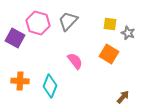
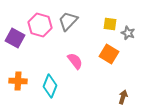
pink hexagon: moved 2 px right, 2 px down
orange cross: moved 2 px left
brown arrow: rotated 24 degrees counterclockwise
